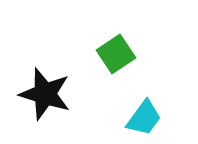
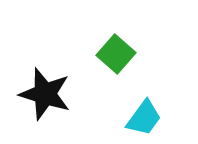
green square: rotated 15 degrees counterclockwise
